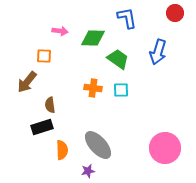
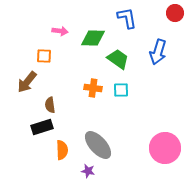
purple star: rotated 24 degrees clockwise
